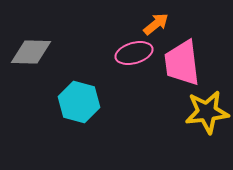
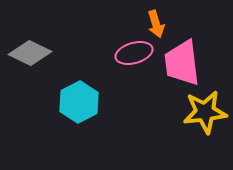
orange arrow: rotated 112 degrees clockwise
gray diamond: moved 1 px left, 1 px down; rotated 24 degrees clockwise
cyan hexagon: rotated 18 degrees clockwise
yellow star: moved 2 px left
